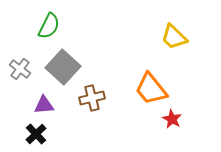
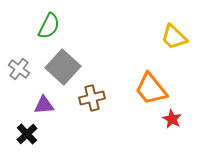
gray cross: moved 1 px left
black cross: moved 9 px left
